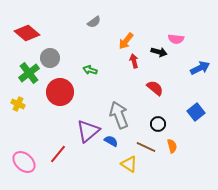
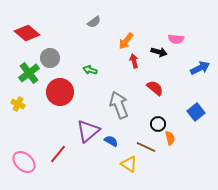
gray arrow: moved 10 px up
orange semicircle: moved 2 px left, 8 px up
